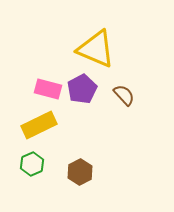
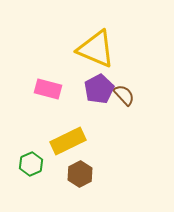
purple pentagon: moved 17 px right
yellow rectangle: moved 29 px right, 16 px down
green hexagon: moved 1 px left
brown hexagon: moved 2 px down
